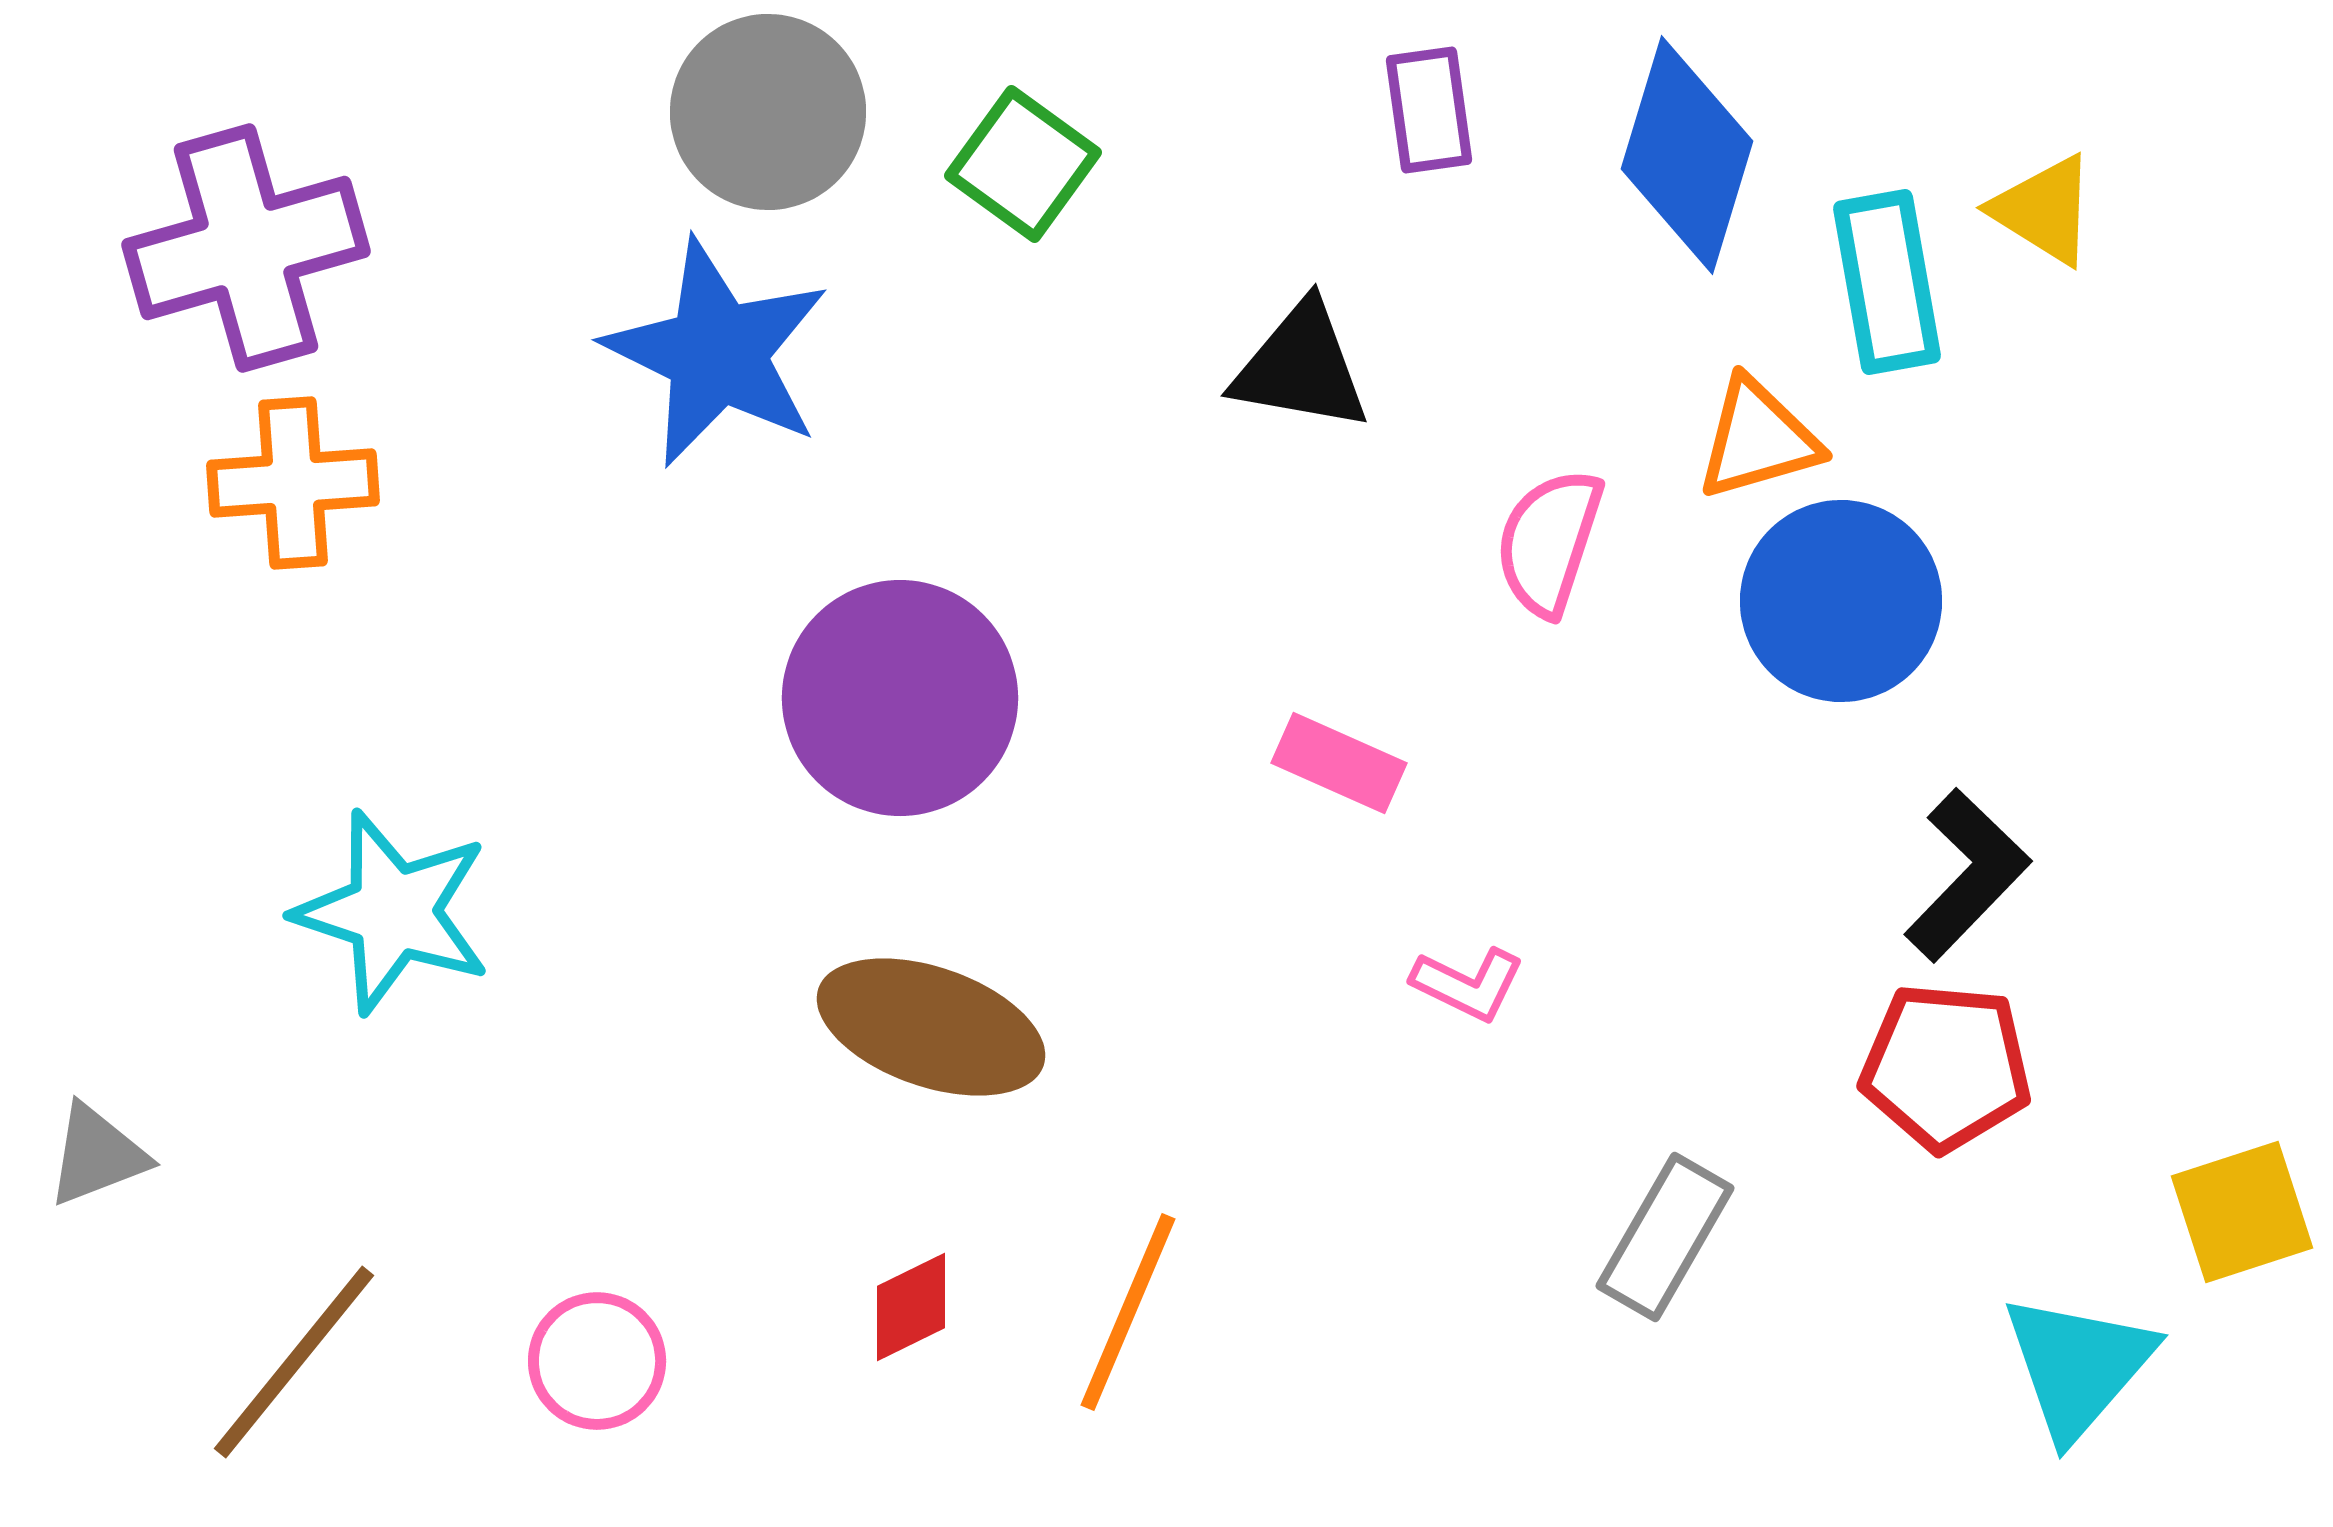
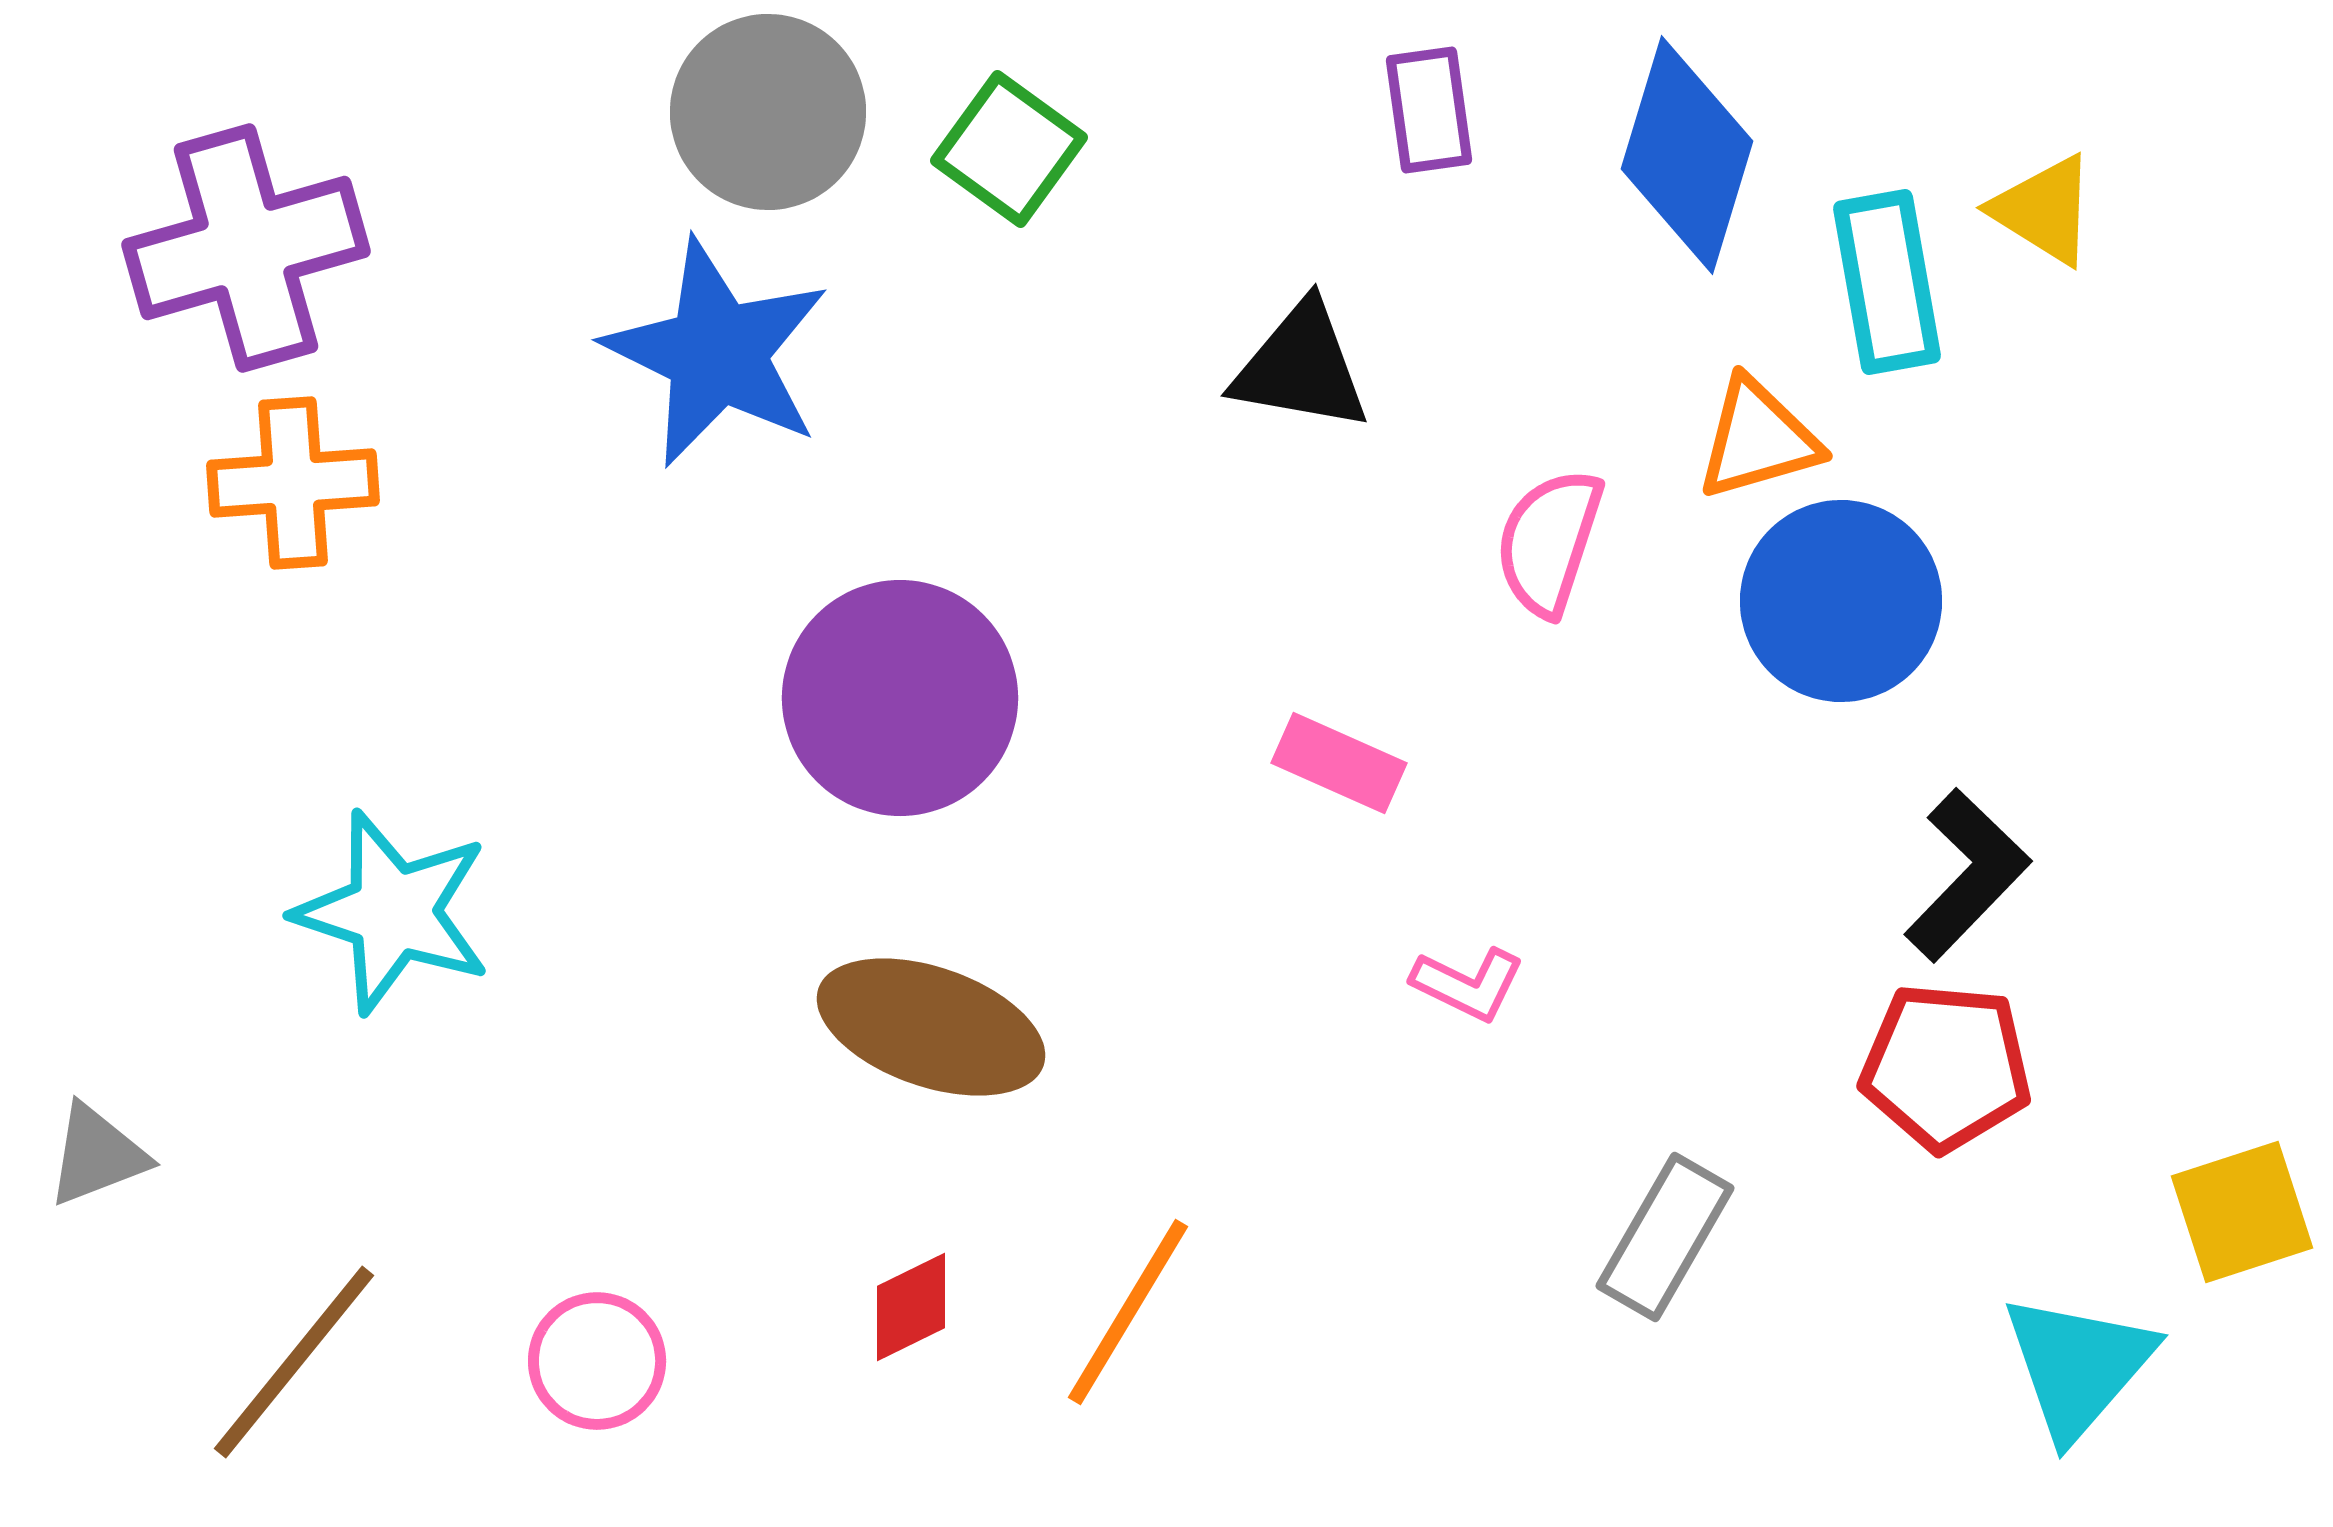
green square: moved 14 px left, 15 px up
orange line: rotated 8 degrees clockwise
